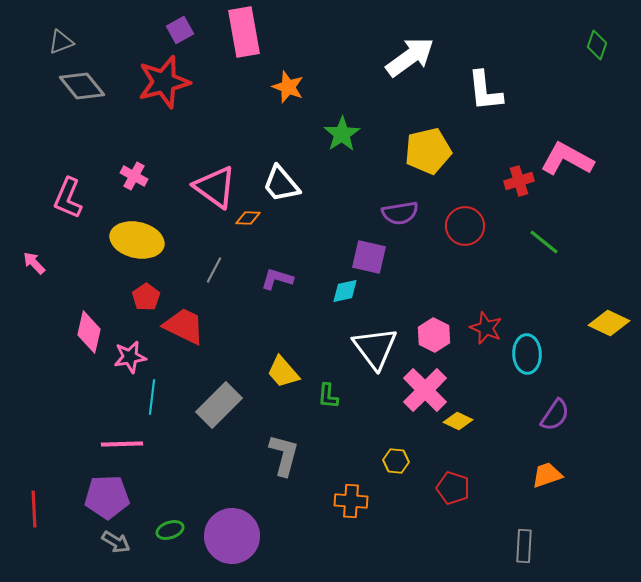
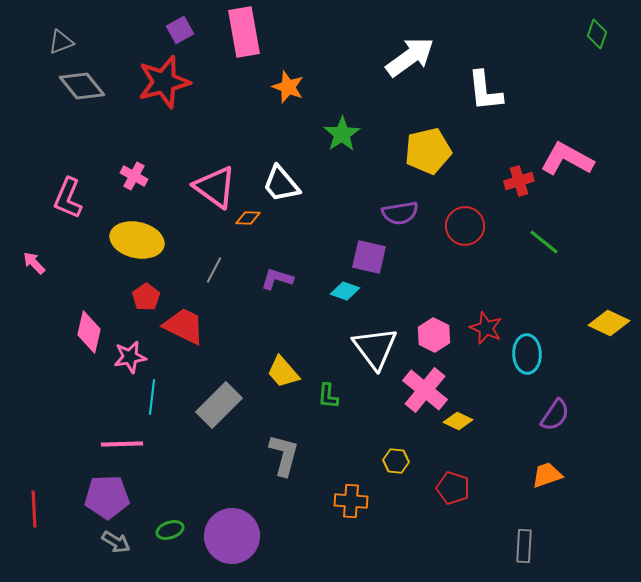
green diamond at (597, 45): moved 11 px up
cyan diamond at (345, 291): rotated 32 degrees clockwise
pink cross at (425, 390): rotated 6 degrees counterclockwise
